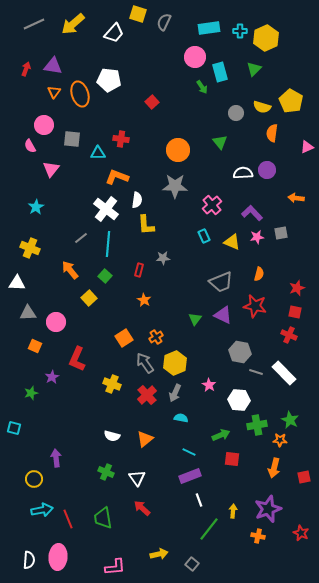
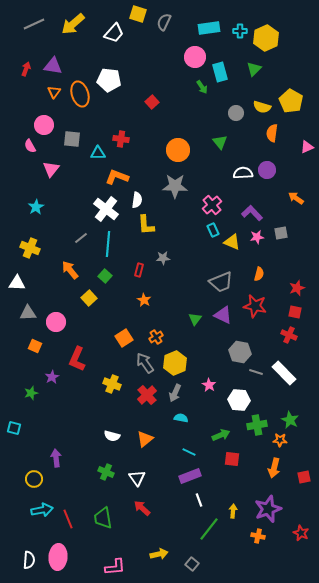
orange arrow at (296, 198): rotated 28 degrees clockwise
cyan rectangle at (204, 236): moved 9 px right, 6 px up
